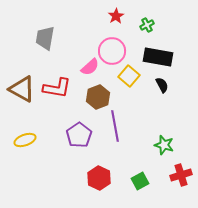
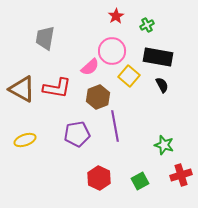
purple pentagon: moved 2 px left, 1 px up; rotated 25 degrees clockwise
